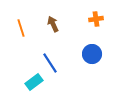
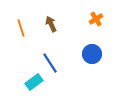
orange cross: rotated 24 degrees counterclockwise
brown arrow: moved 2 px left
